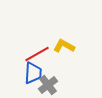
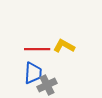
red line: moved 5 px up; rotated 30 degrees clockwise
gray cross: moved 1 px left; rotated 12 degrees clockwise
